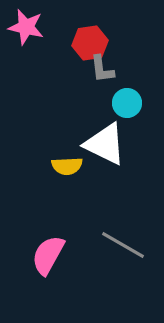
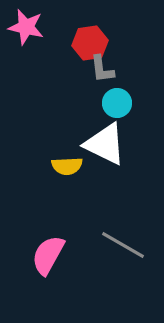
cyan circle: moved 10 px left
